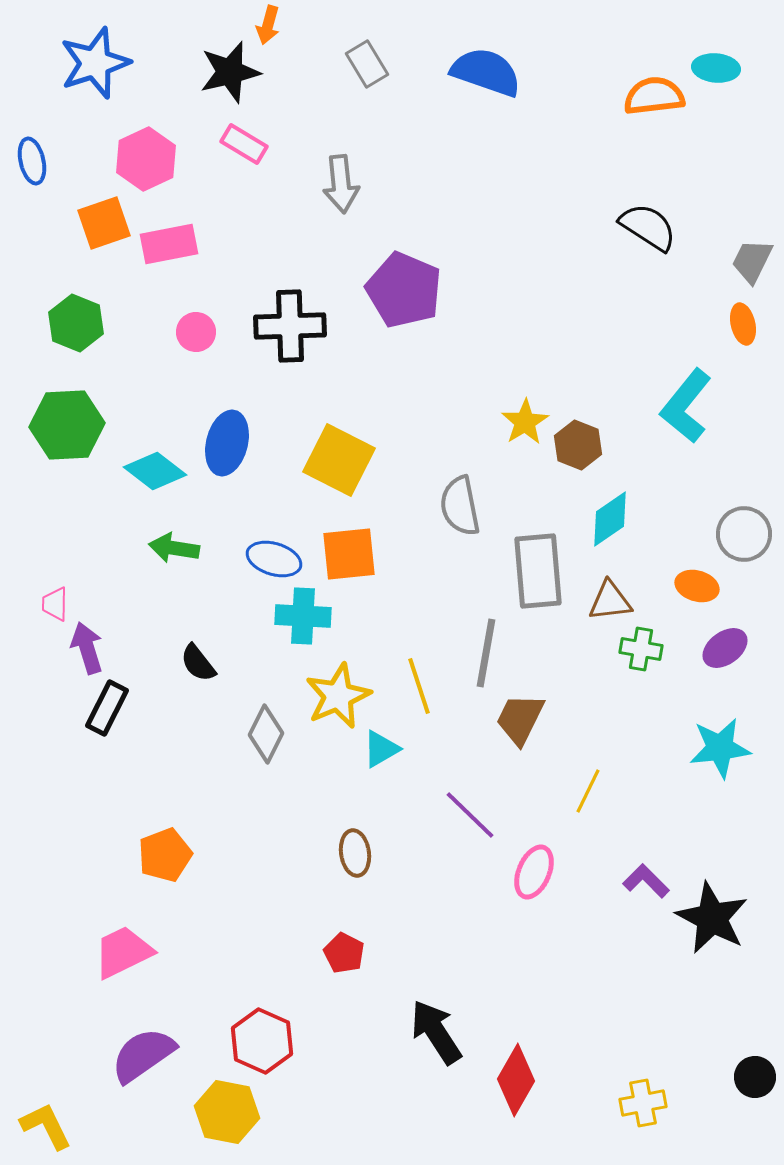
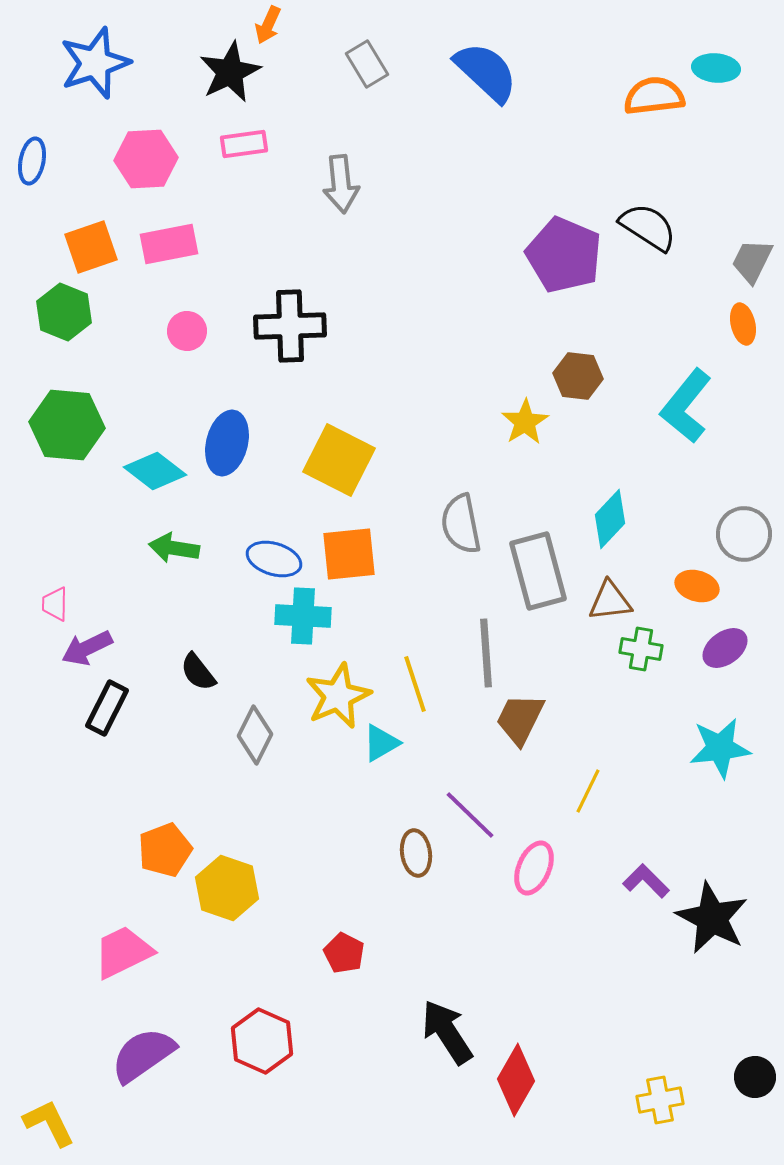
orange arrow at (268, 25): rotated 9 degrees clockwise
black star at (230, 72): rotated 12 degrees counterclockwise
blue semicircle at (486, 72): rotated 24 degrees clockwise
pink rectangle at (244, 144): rotated 39 degrees counterclockwise
pink hexagon at (146, 159): rotated 22 degrees clockwise
blue ellipse at (32, 161): rotated 24 degrees clockwise
orange square at (104, 223): moved 13 px left, 24 px down
purple pentagon at (404, 290): moved 160 px right, 35 px up
green hexagon at (76, 323): moved 12 px left, 11 px up
pink circle at (196, 332): moved 9 px left, 1 px up
green hexagon at (67, 425): rotated 8 degrees clockwise
brown hexagon at (578, 445): moved 69 px up; rotated 15 degrees counterclockwise
gray semicircle at (460, 506): moved 1 px right, 18 px down
cyan diamond at (610, 519): rotated 12 degrees counterclockwise
gray rectangle at (538, 571): rotated 10 degrees counterclockwise
purple arrow at (87, 648): rotated 99 degrees counterclockwise
gray line at (486, 653): rotated 14 degrees counterclockwise
black semicircle at (198, 663): moved 9 px down
yellow line at (419, 686): moved 4 px left, 2 px up
gray diamond at (266, 734): moved 11 px left, 1 px down
cyan triangle at (381, 749): moved 6 px up
brown ellipse at (355, 853): moved 61 px right
orange pentagon at (165, 855): moved 5 px up
pink ellipse at (534, 872): moved 4 px up
black arrow at (436, 1032): moved 11 px right
yellow cross at (643, 1103): moved 17 px right, 3 px up
yellow hexagon at (227, 1112): moved 224 px up; rotated 8 degrees clockwise
yellow L-shape at (46, 1126): moved 3 px right, 3 px up
